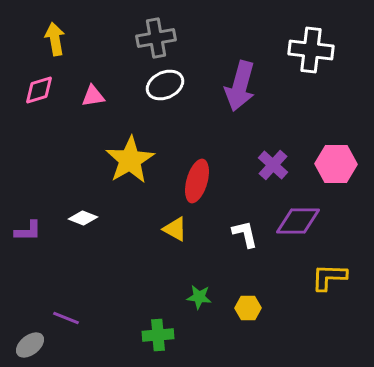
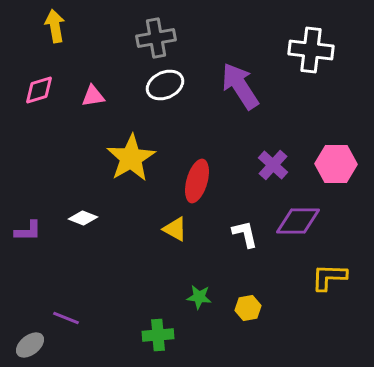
yellow arrow: moved 13 px up
purple arrow: rotated 132 degrees clockwise
yellow star: moved 1 px right, 2 px up
yellow hexagon: rotated 10 degrees counterclockwise
